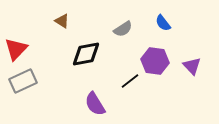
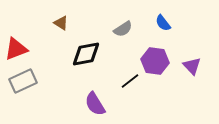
brown triangle: moved 1 px left, 2 px down
red triangle: rotated 25 degrees clockwise
